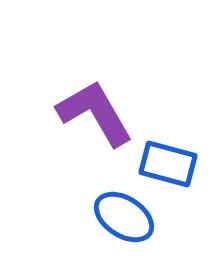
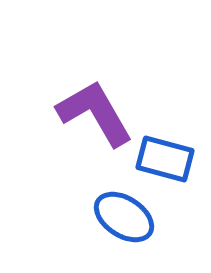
blue rectangle: moved 3 px left, 5 px up
